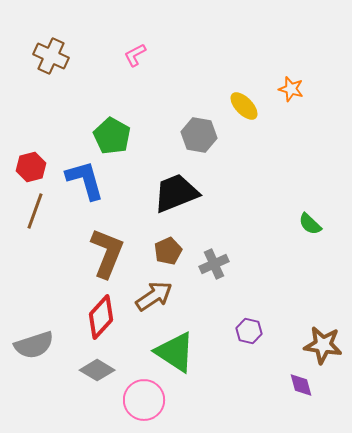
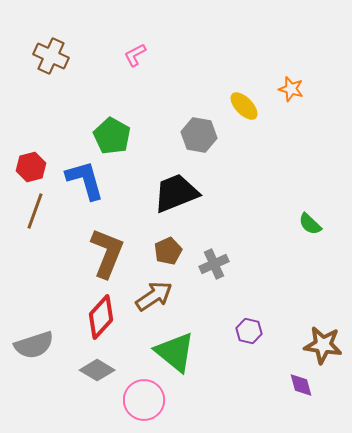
green triangle: rotated 6 degrees clockwise
